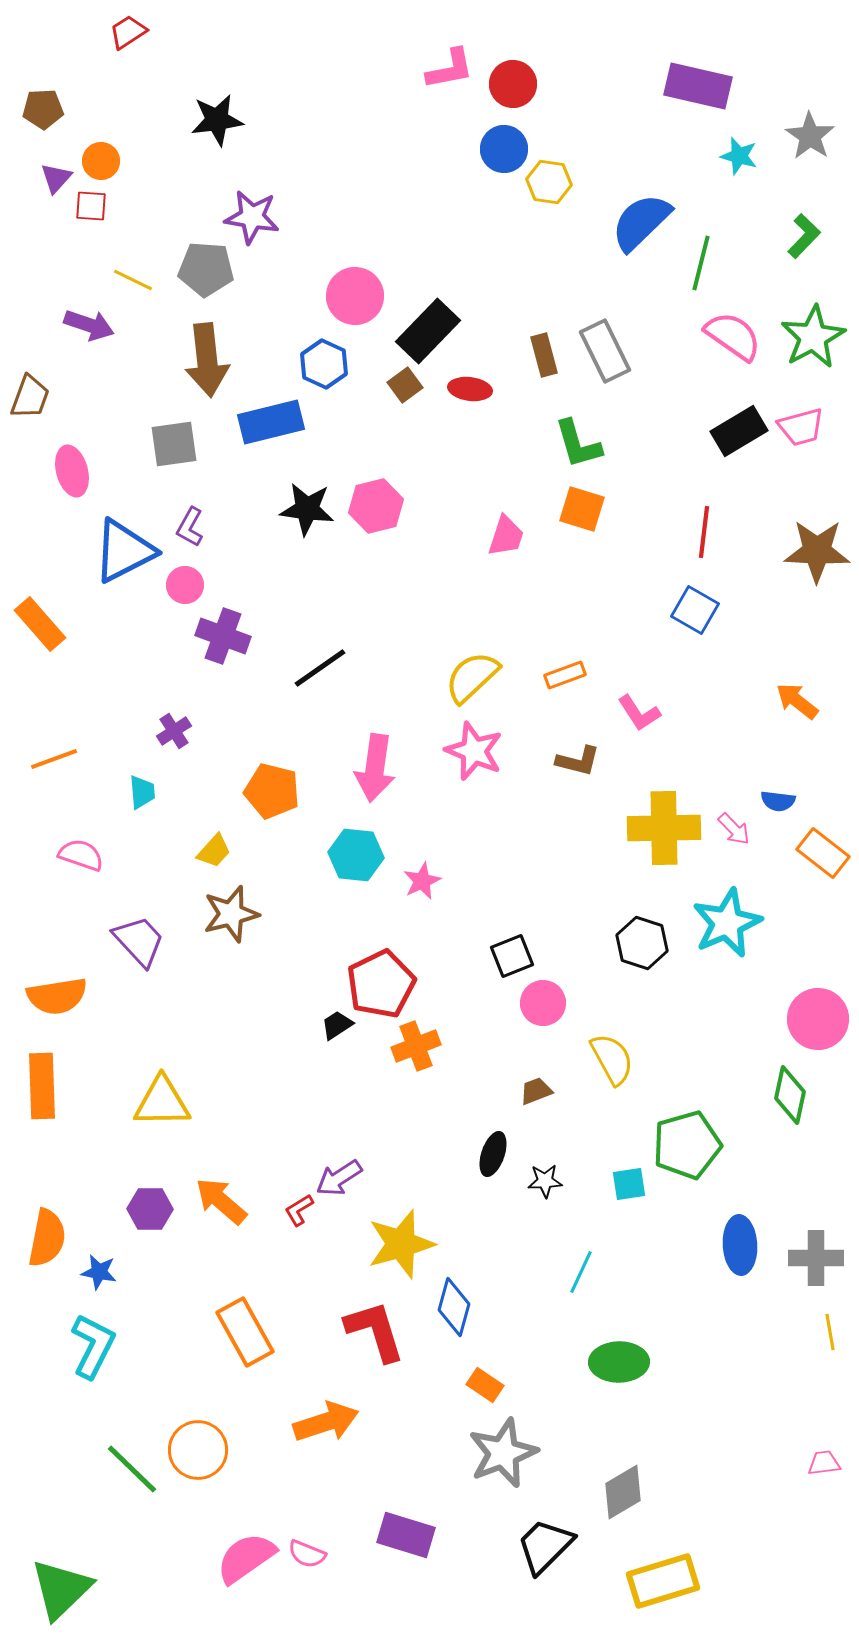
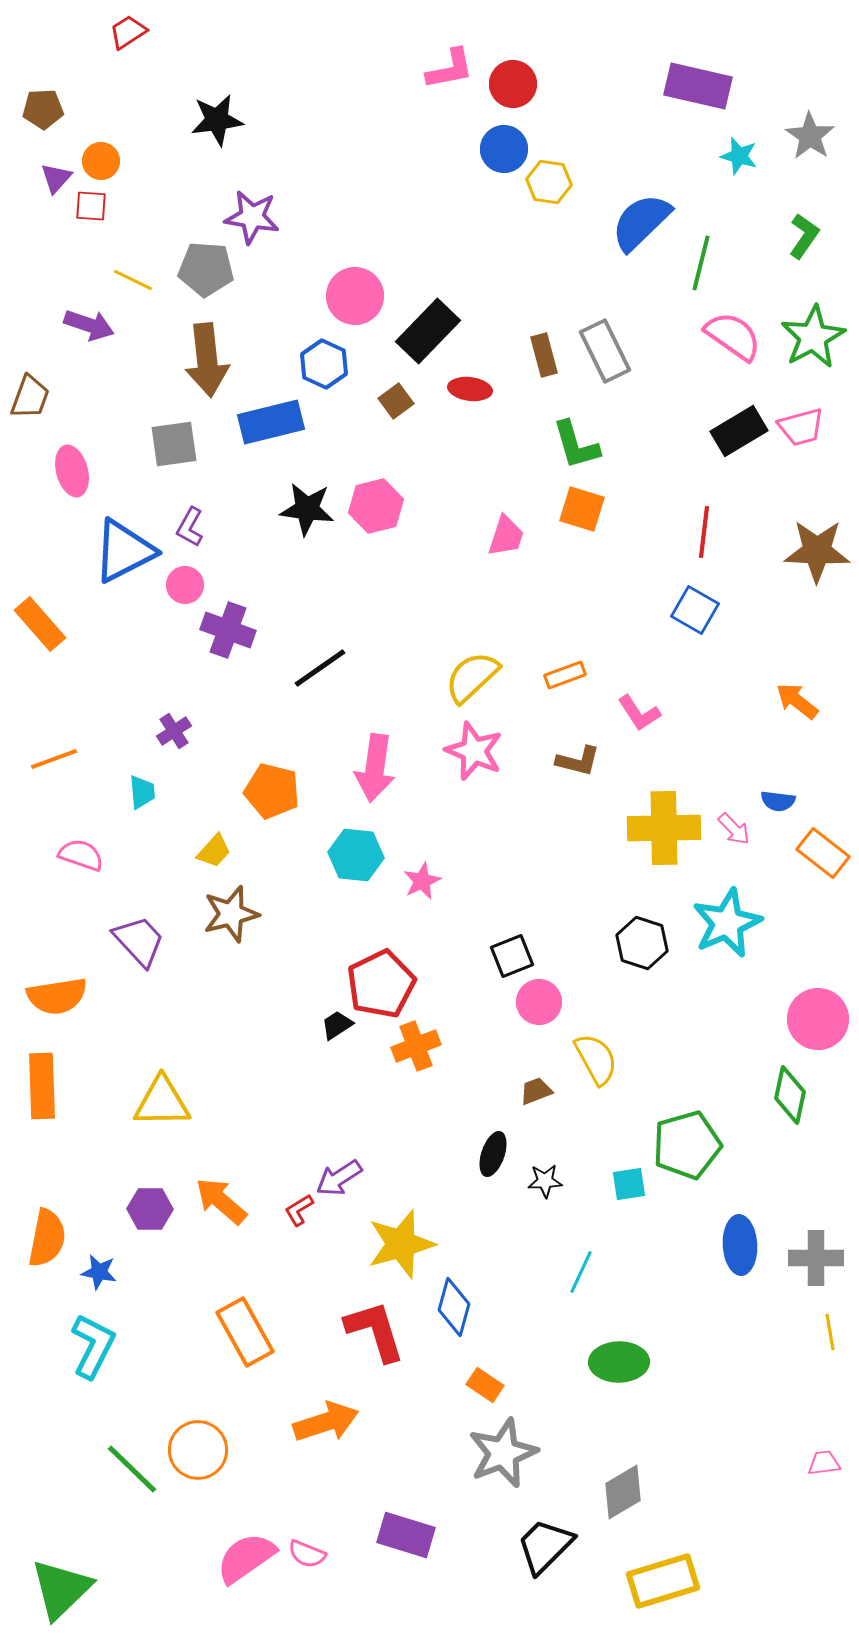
green L-shape at (804, 236): rotated 9 degrees counterclockwise
brown square at (405, 385): moved 9 px left, 16 px down
green L-shape at (578, 444): moved 2 px left, 1 px down
purple cross at (223, 636): moved 5 px right, 6 px up
pink circle at (543, 1003): moved 4 px left, 1 px up
yellow semicircle at (612, 1059): moved 16 px left
